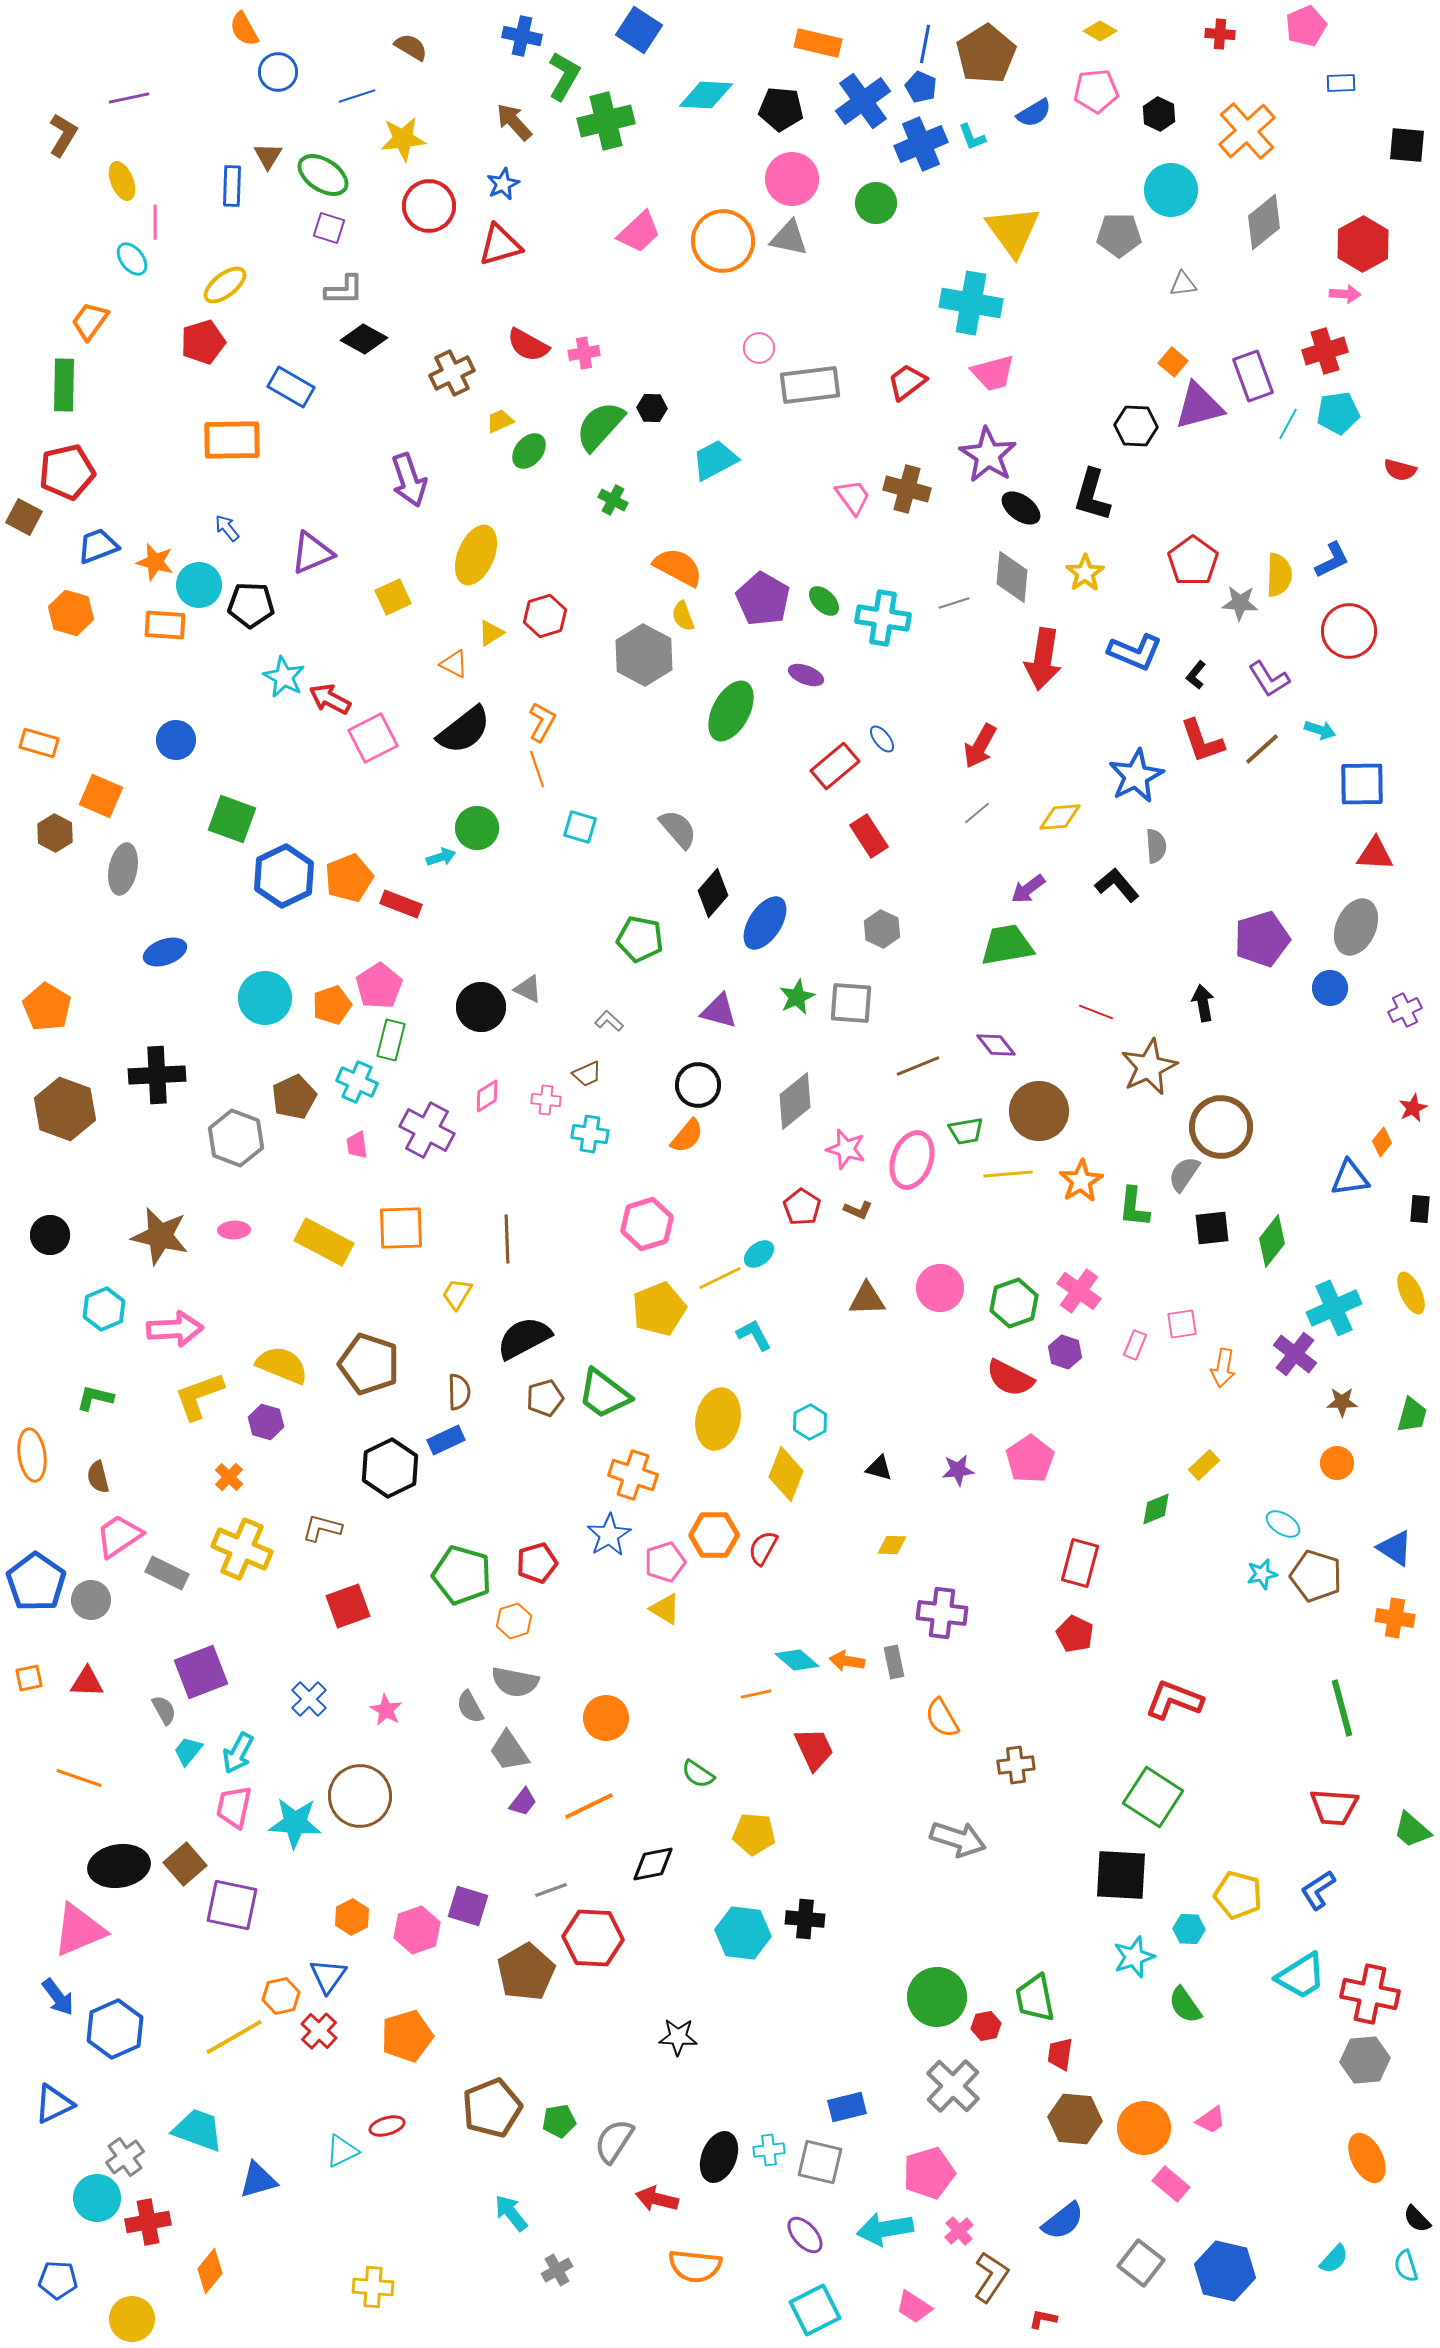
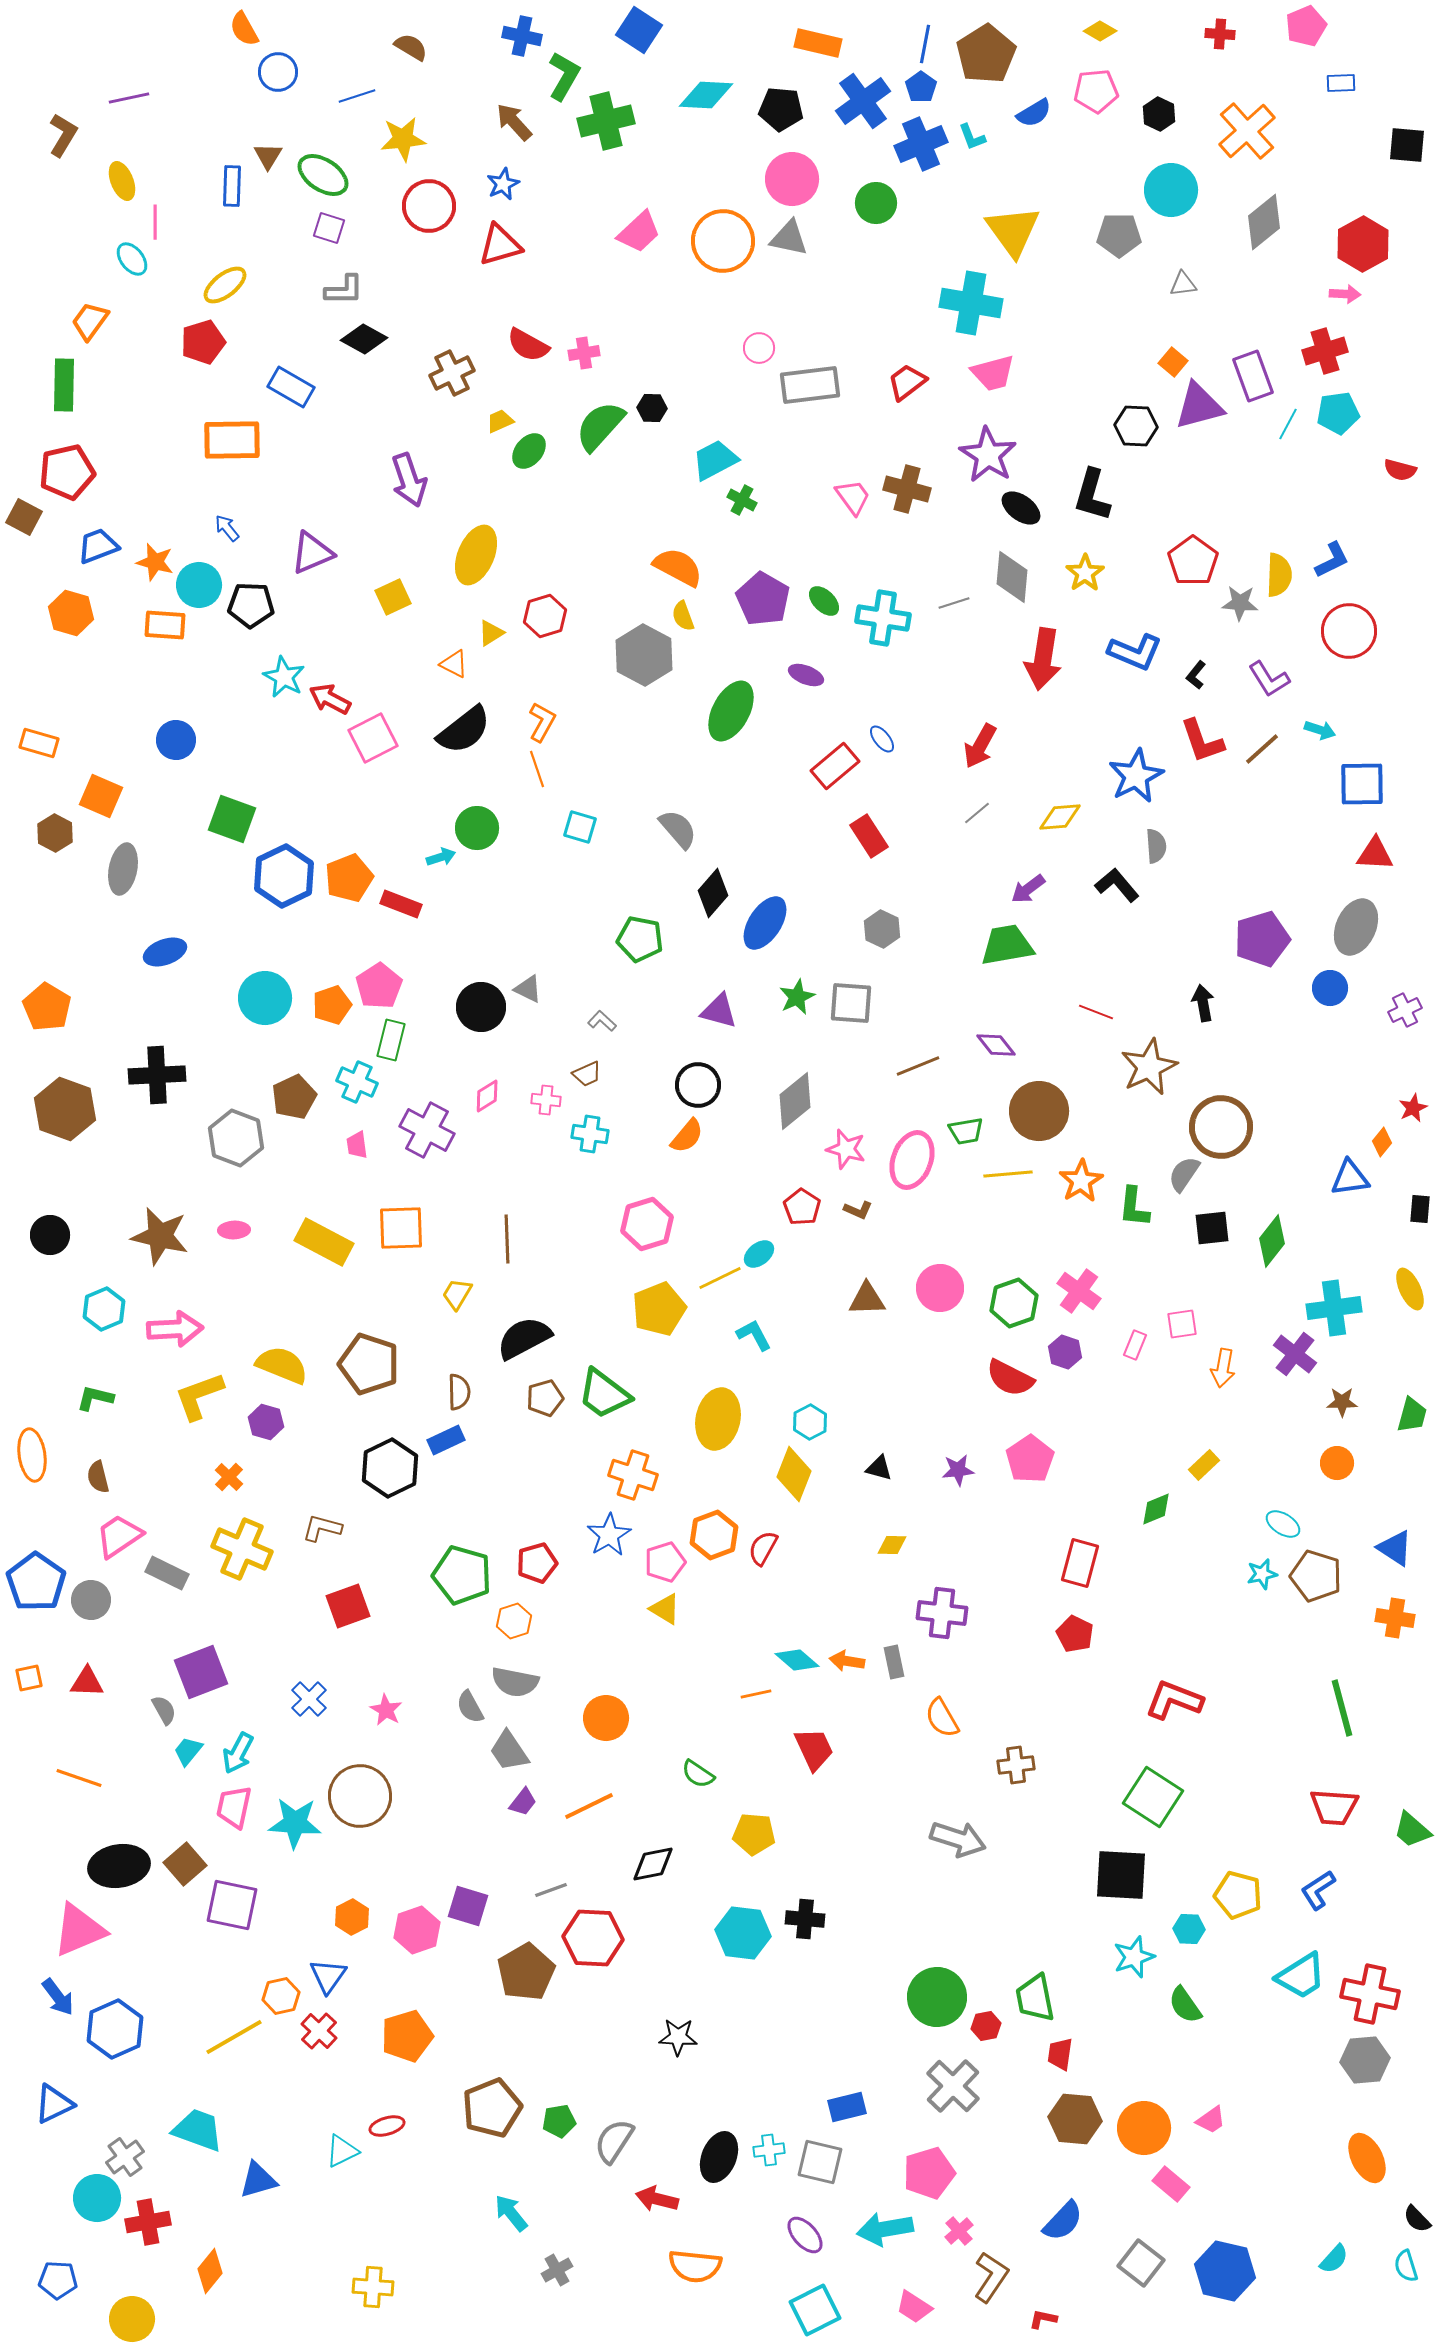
blue pentagon at (921, 87): rotated 12 degrees clockwise
green cross at (613, 500): moved 129 px right
gray L-shape at (609, 1021): moved 7 px left
yellow ellipse at (1411, 1293): moved 1 px left, 4 px up
cyan cross at (1334, 1308): rotated 16 degrees clockwise
yellow diamond at (786, 1474): moved 8 px right
orange hexagon at (714, 1535): rotated 21 degrees counterclockwise
blue semicircle at (1063, 2221): rotated 9 degrees counterclockwise
